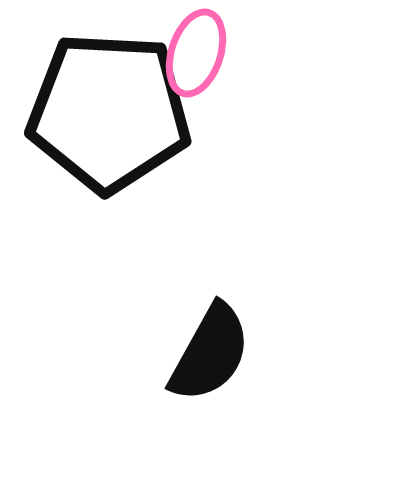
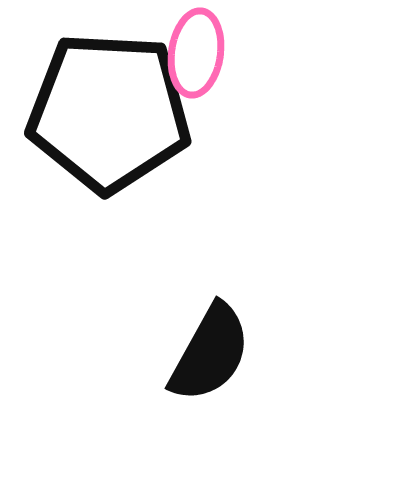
pink ellipse: rotated 10 degrees counterclockwise
